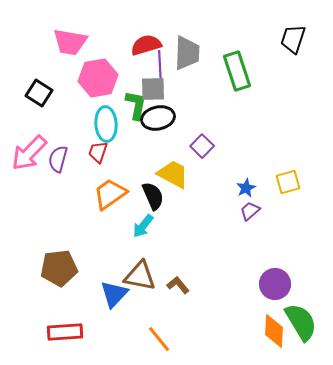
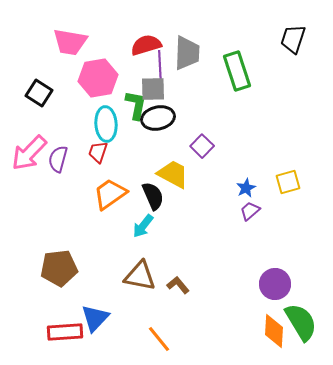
blue triangle: moved 19 px left, 24 px down
